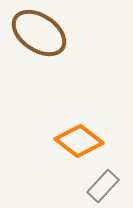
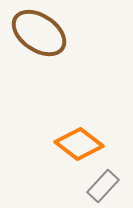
orange diamond: moved 3 px down
